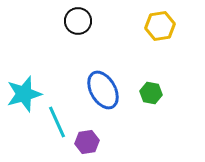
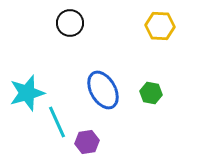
black circle: moved 8 px left, 2 px down
yellow hexagon: rotated 12 degrees clockwise
cyan star: moved 3 px right, 1 px up
